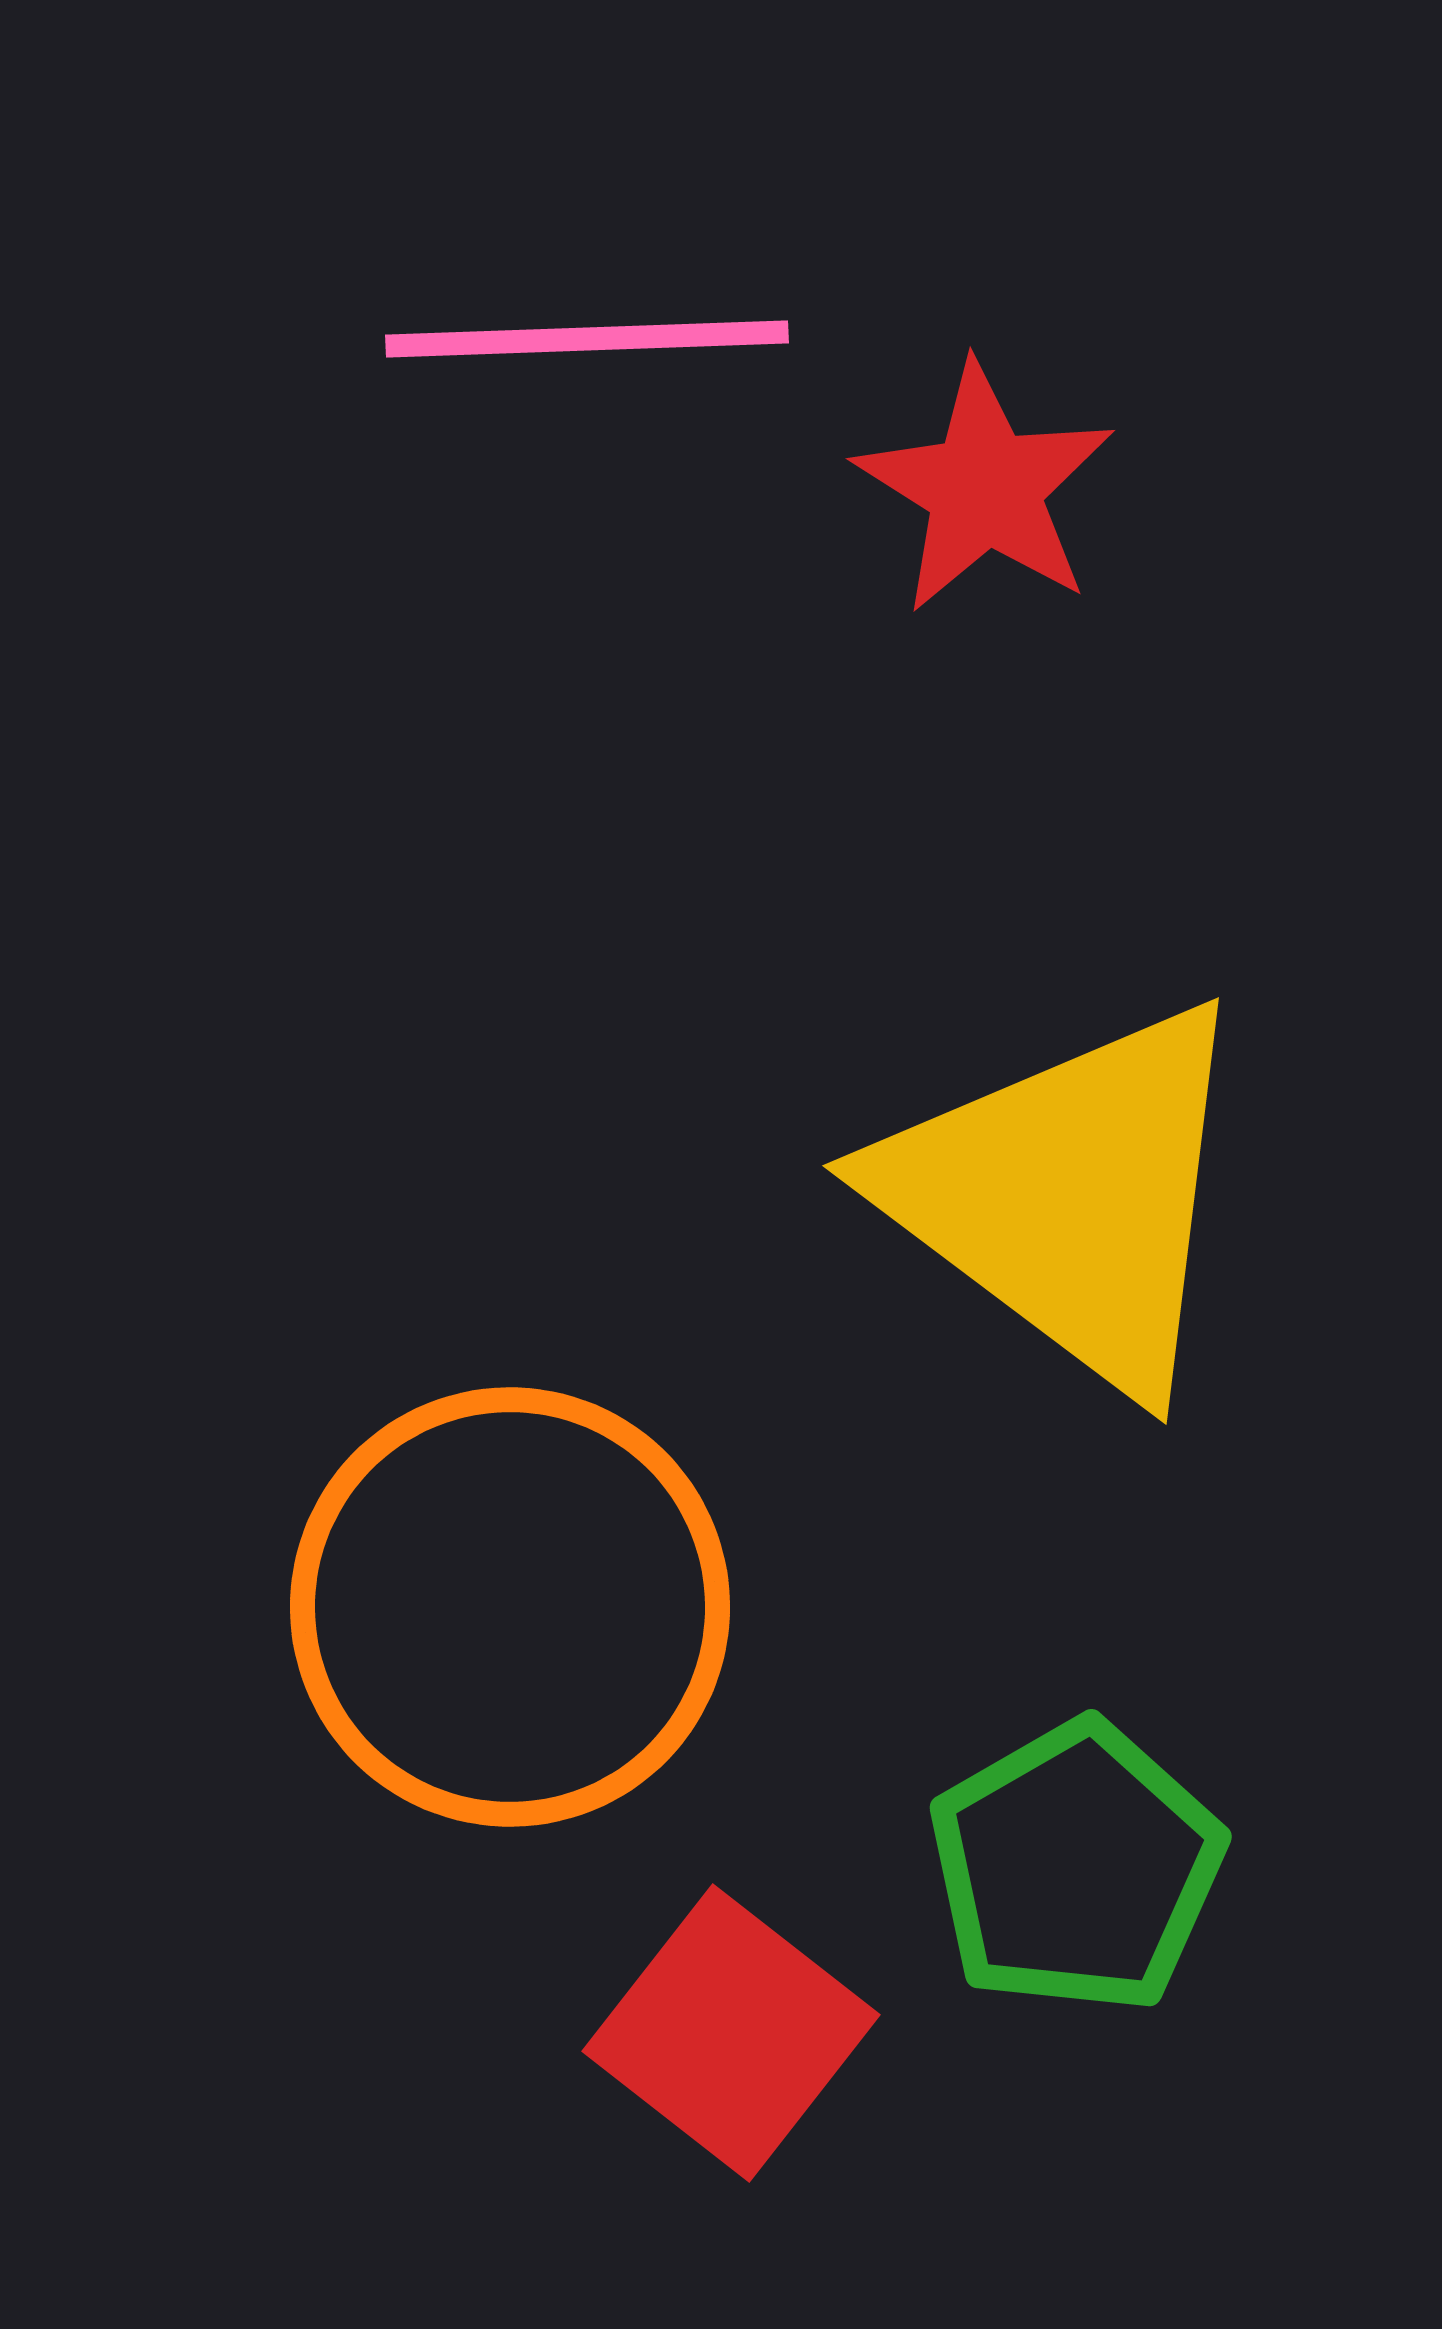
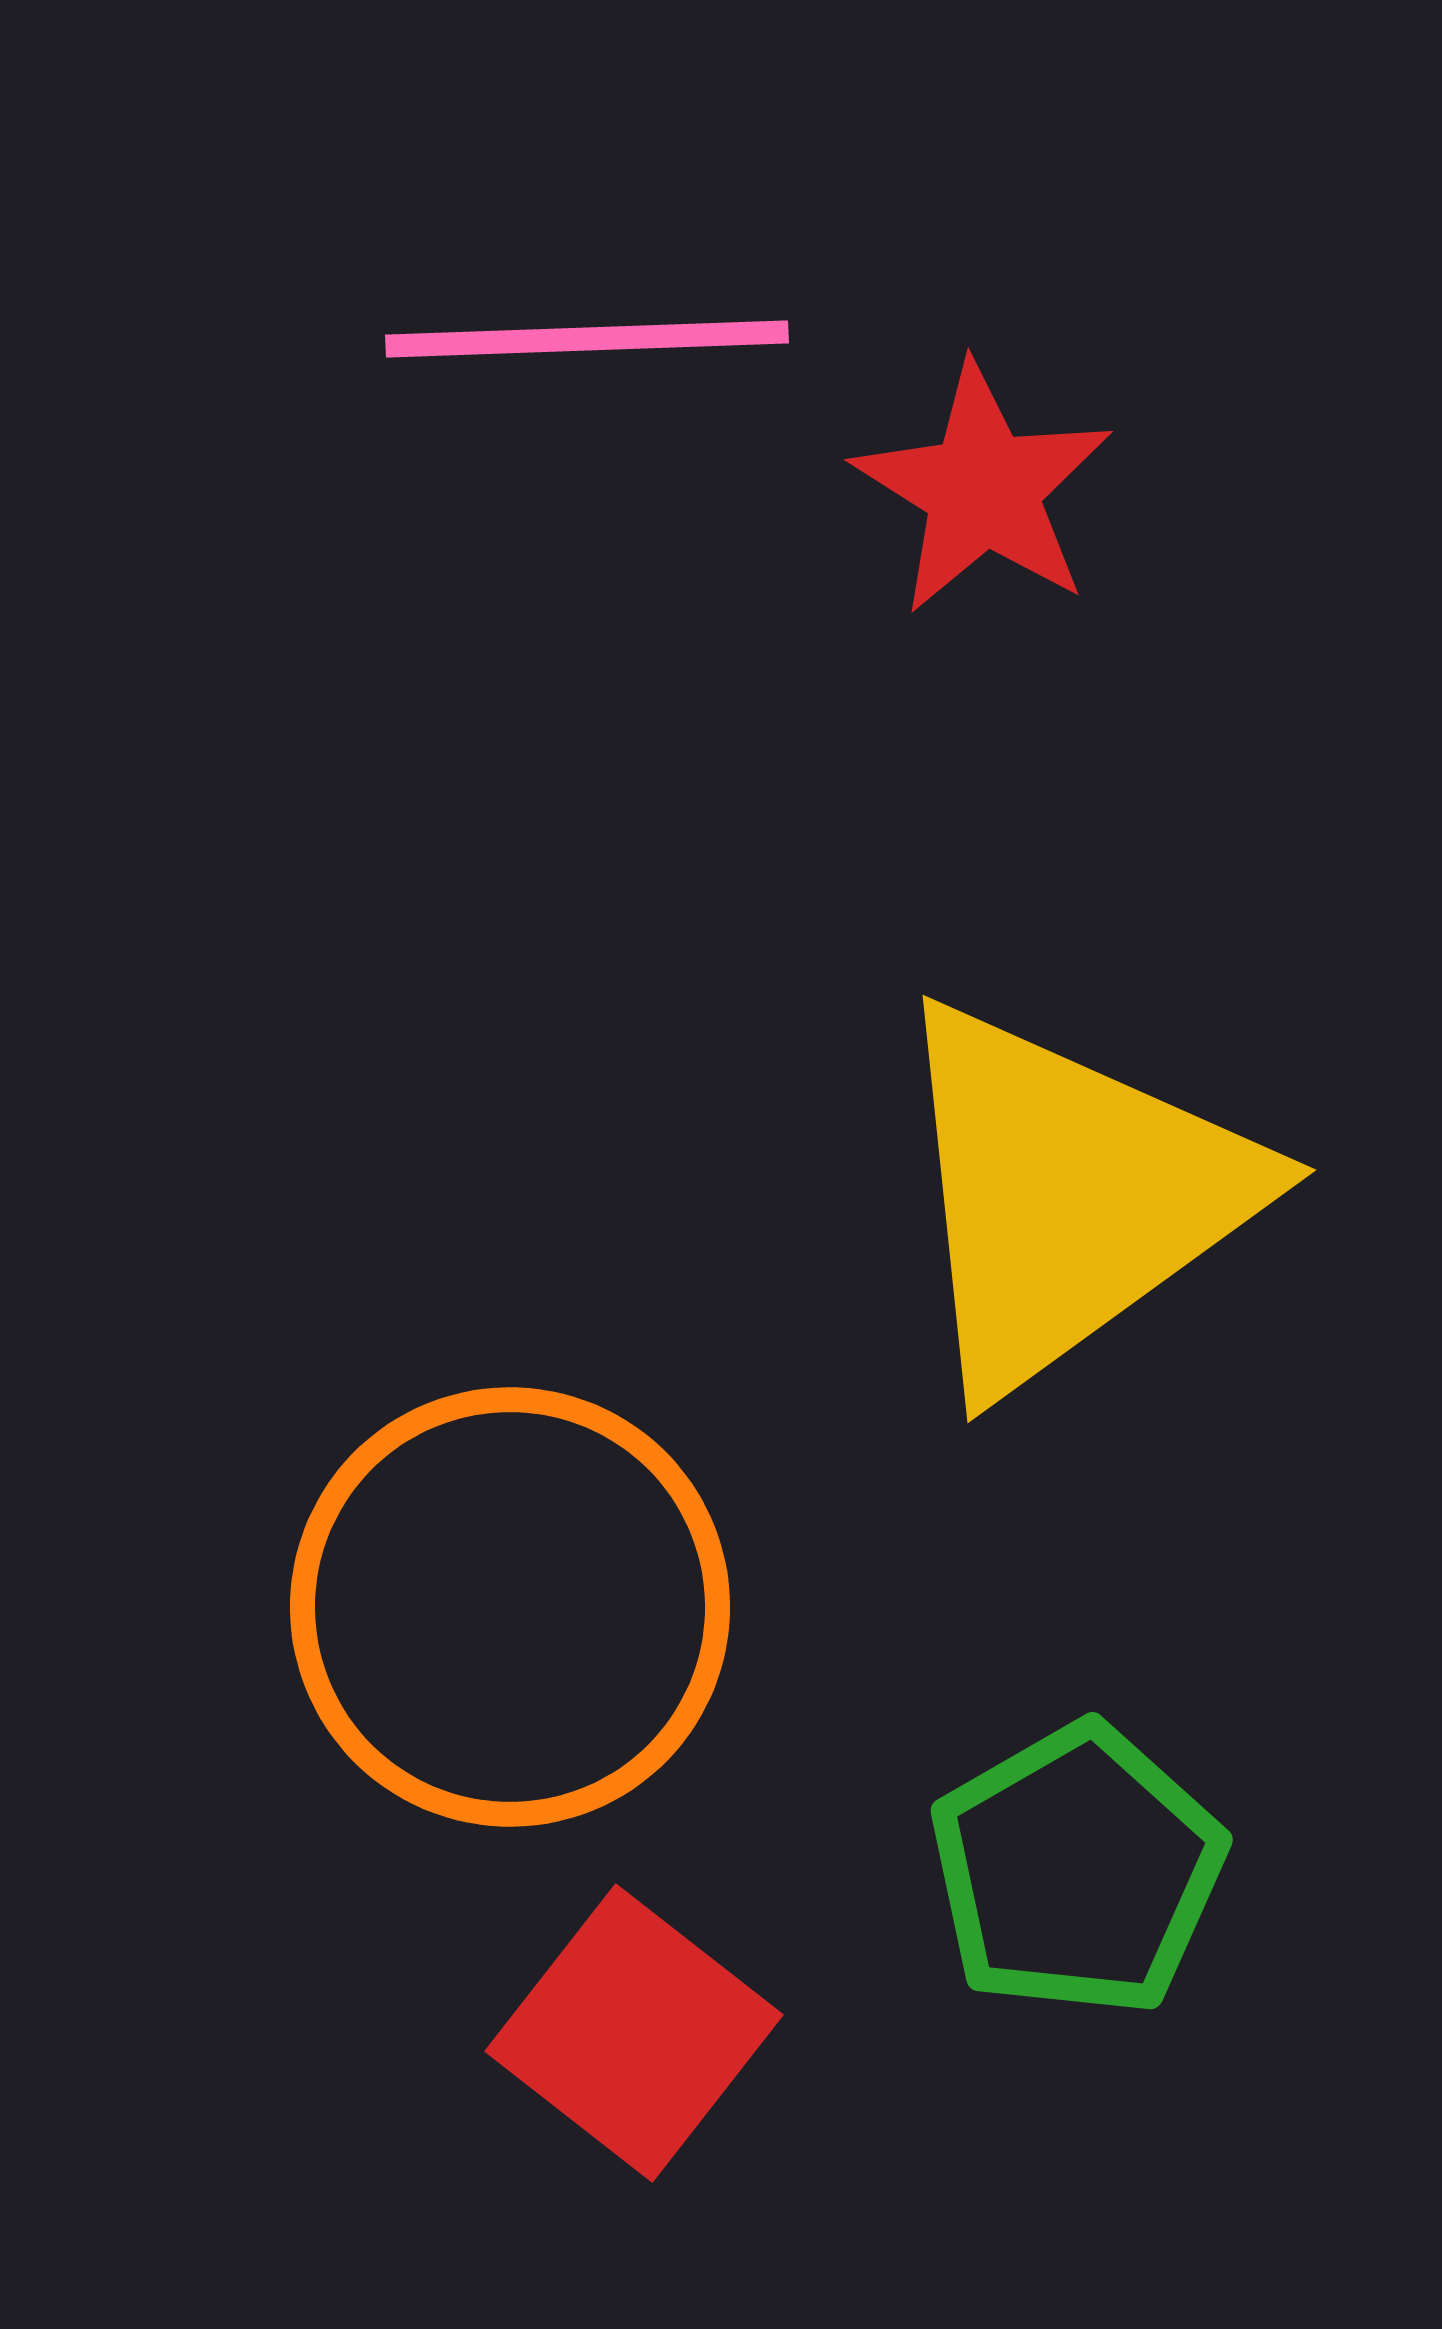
red star: moved 2 px left, 1 px down
yellow triangle: rotated 47 degrees clockwise
green pentagon: moved 1 px right, 3 px down
red square: moved 97 px left
